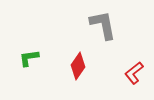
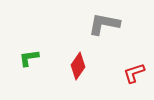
gray L-shape: moved 1 px right, 1 px up; rotated 68 degrees counterclockwise
red L-shape: rotated 20 degrees clockwise
